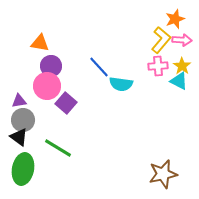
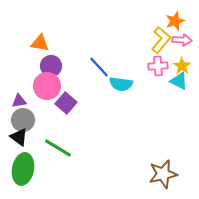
orange star: moved 2 px down
